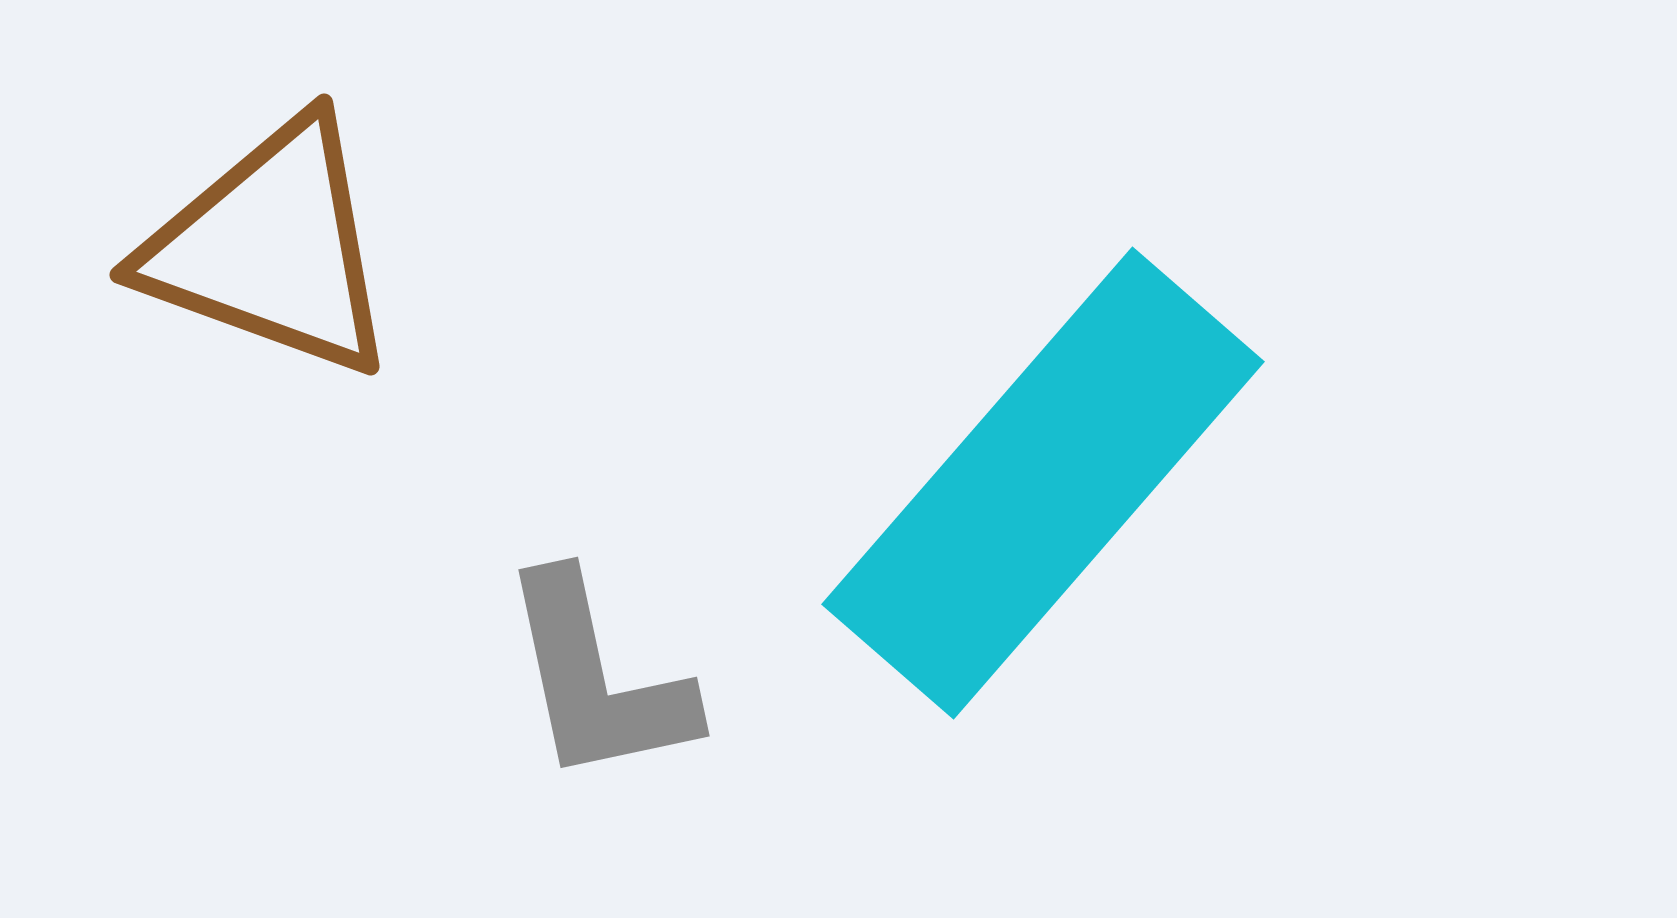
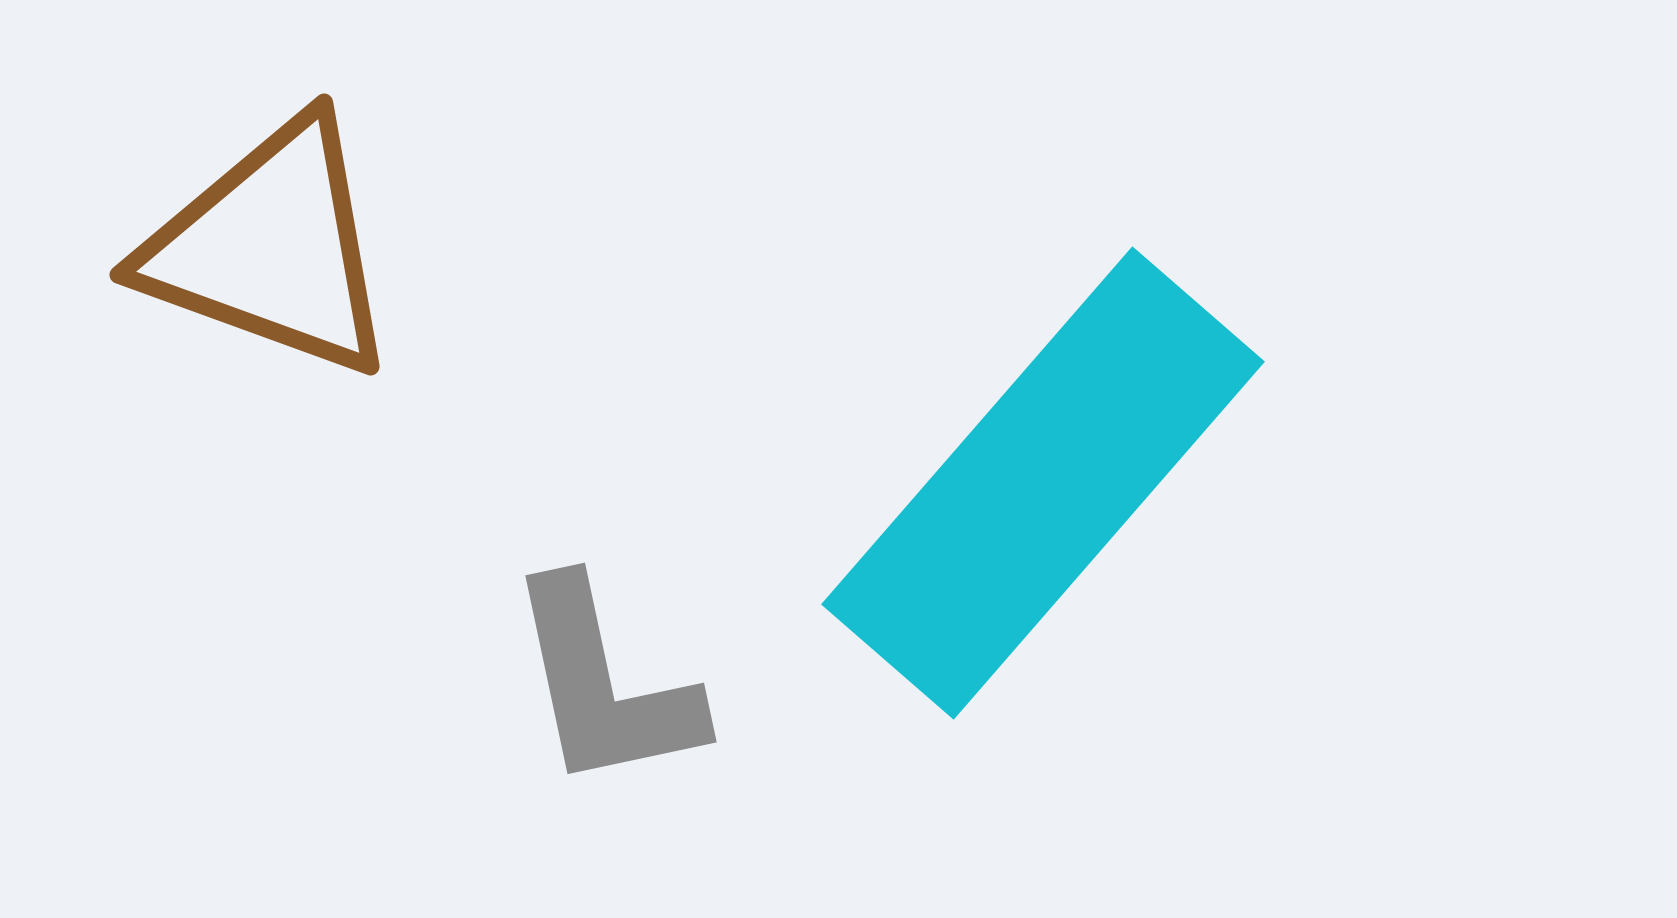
gray L-shape: moved 7 px right, 6 px down
